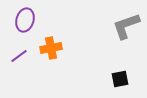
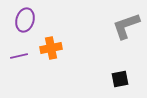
purple line: rotated 24 degrees clockwise
